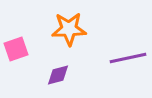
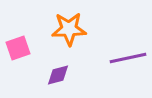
pink square: moved 2 px right, 1 px up
